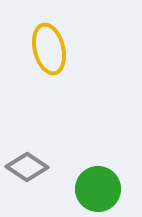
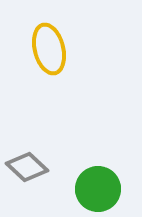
gray diamond: rotated 9 degrees clockwise
